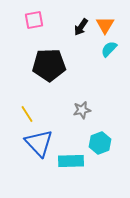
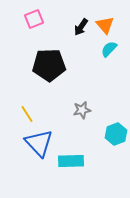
pink square: moved 1 px up; rotated 12 degrees counterclockwise
orange triangle: rotated 12 degrees counterclockwise
cyan hexagon: moved 16 px right, 9 px up
